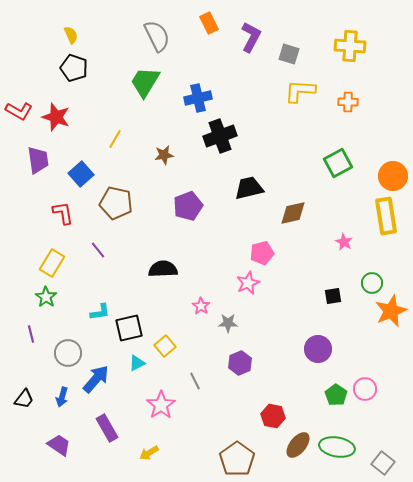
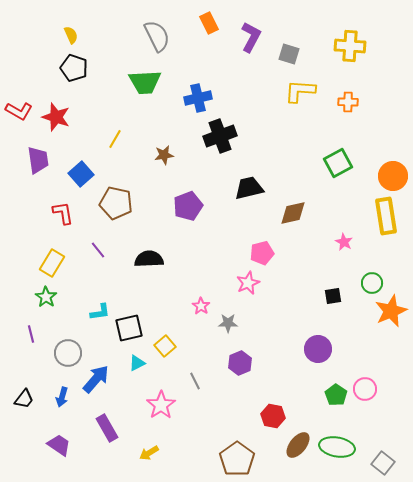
green trapezoid at (145, 82): rotated 124 degrees counterclockwise
black semicircle at (163, 269): moved 14 px left, 10 px up
